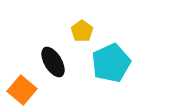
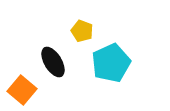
yellow pentagon: rotated 15 degrees counterclockwise
